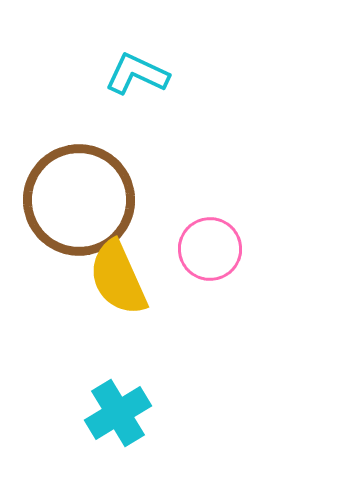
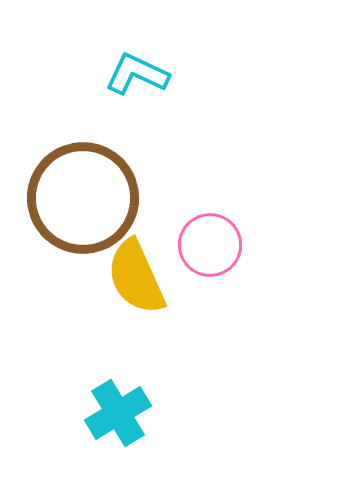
brown circle: moved 4 px right, 2 px up
pink circle: moved 4 px up
yellow semicircle: moved 18 px right, 1 px up
